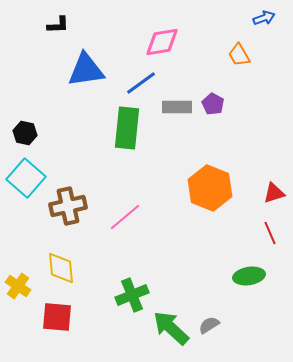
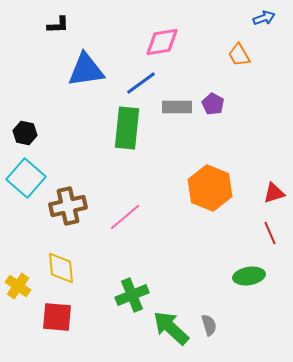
gray semicircle: rotated 105 degrees clockwise
